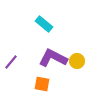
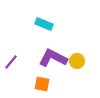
cyan rectangle: rotated 18 degrees counterclockwise
